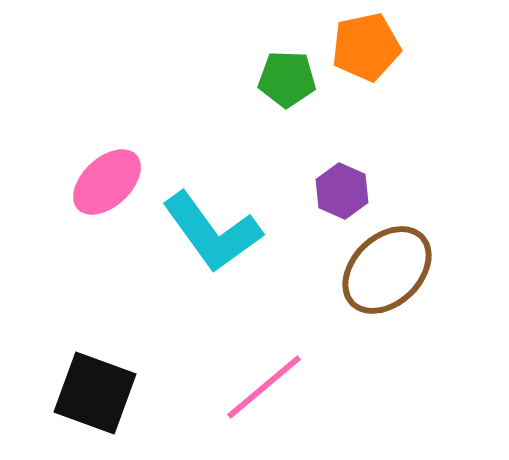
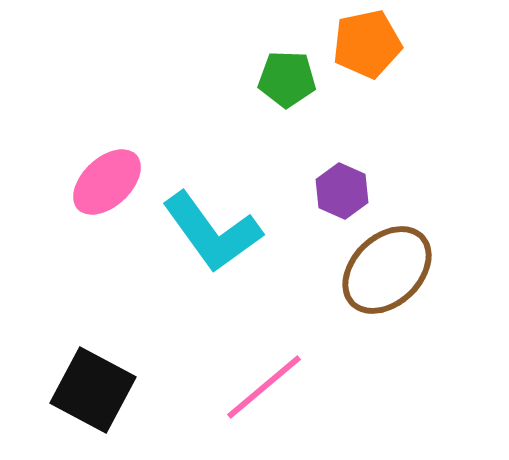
orange pentagon: moved 1 px right, 3 px up
black square: moved 2 px left, 3 px up; rotated 8 degrees clockwise
